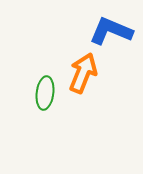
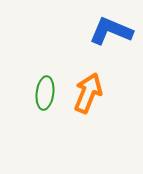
orange arrow: moved 5 px right, 20 px down
